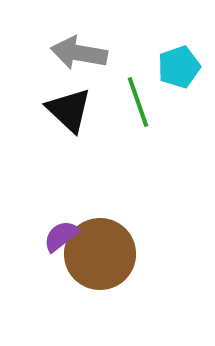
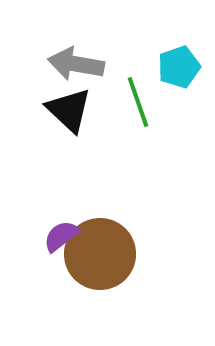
gray arrow: moved 3 px left, 11 px down
